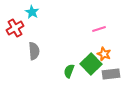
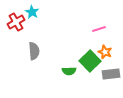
red cross: moved 1 px right, 6 px up
orange star: moved 1 px right, 2 px up
green square: moved 1 px left, 3 px up
green semicircle: rotated 112 degrees counterclockwise
